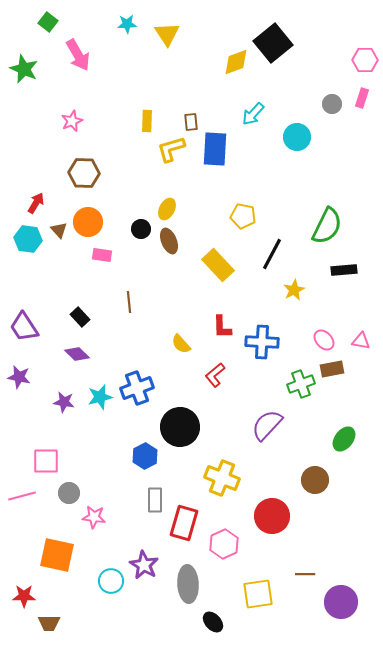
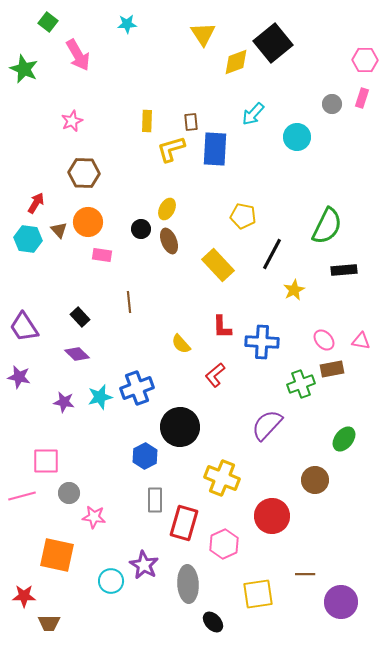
yellow triangle at (167, 34): moved 36 px right
